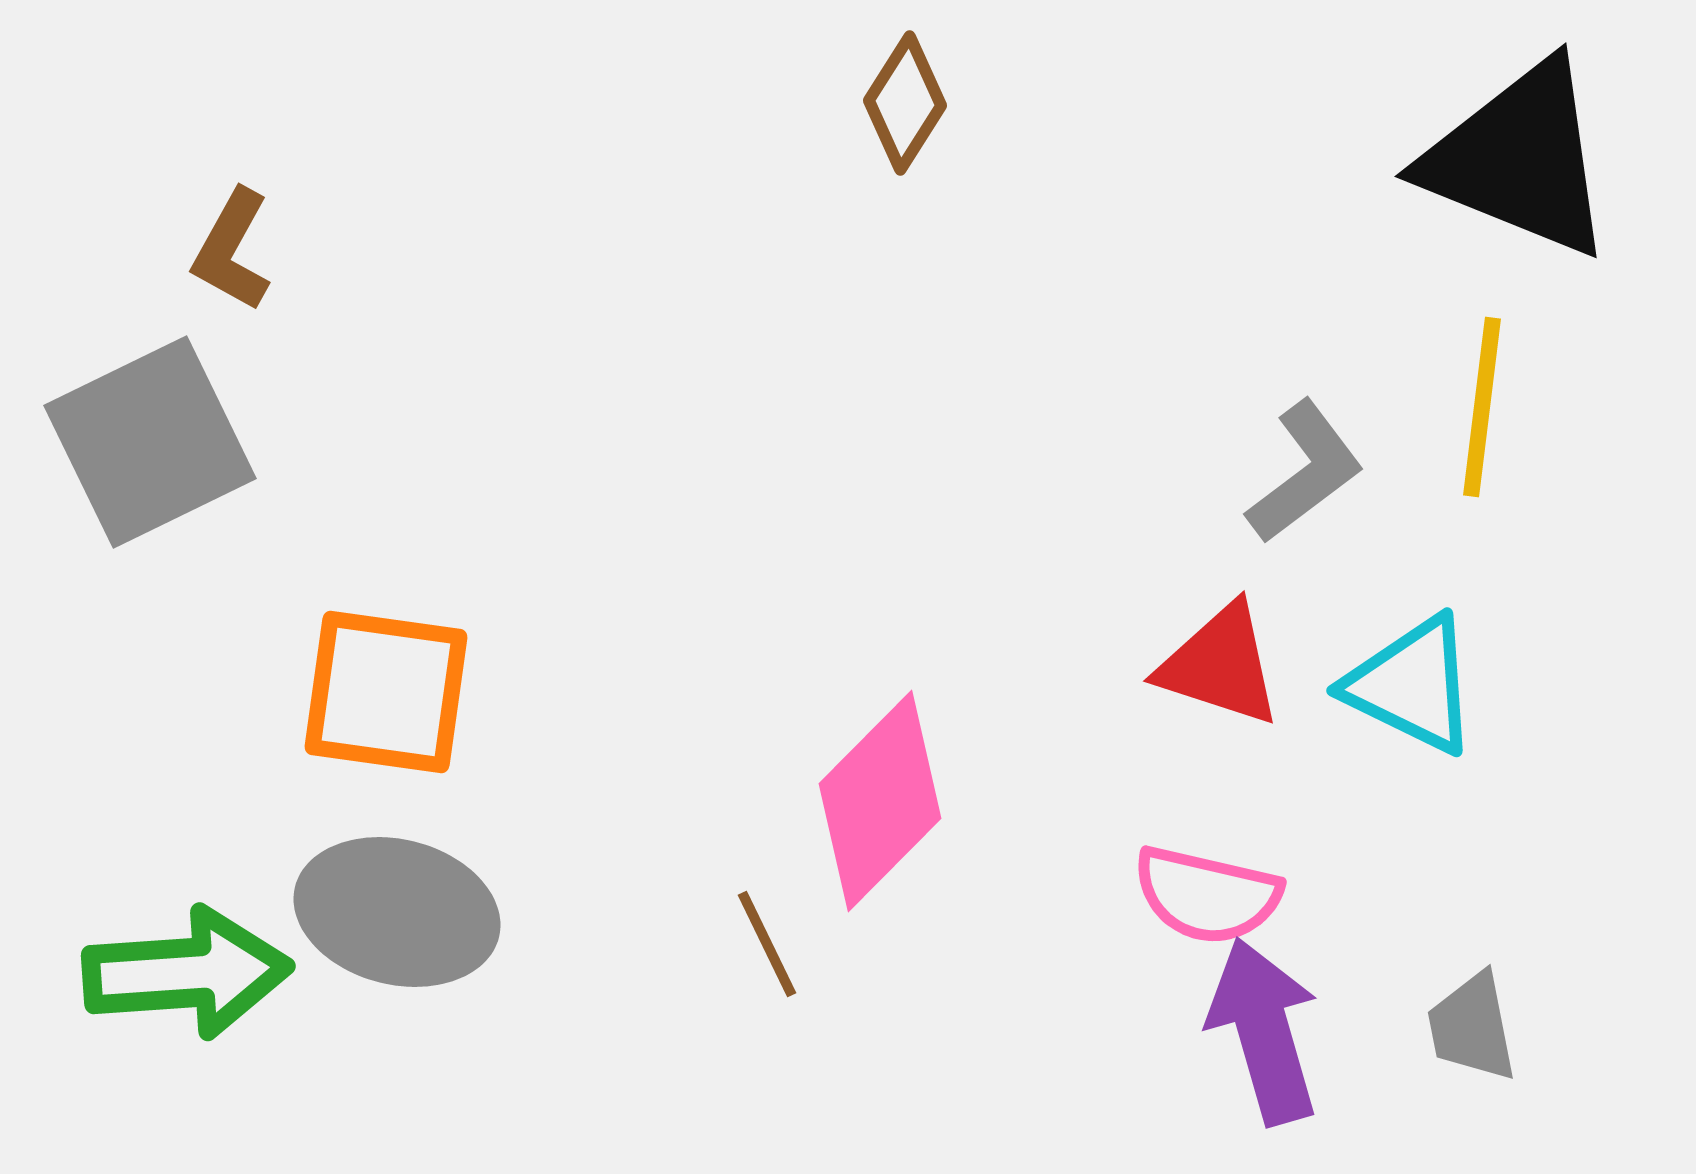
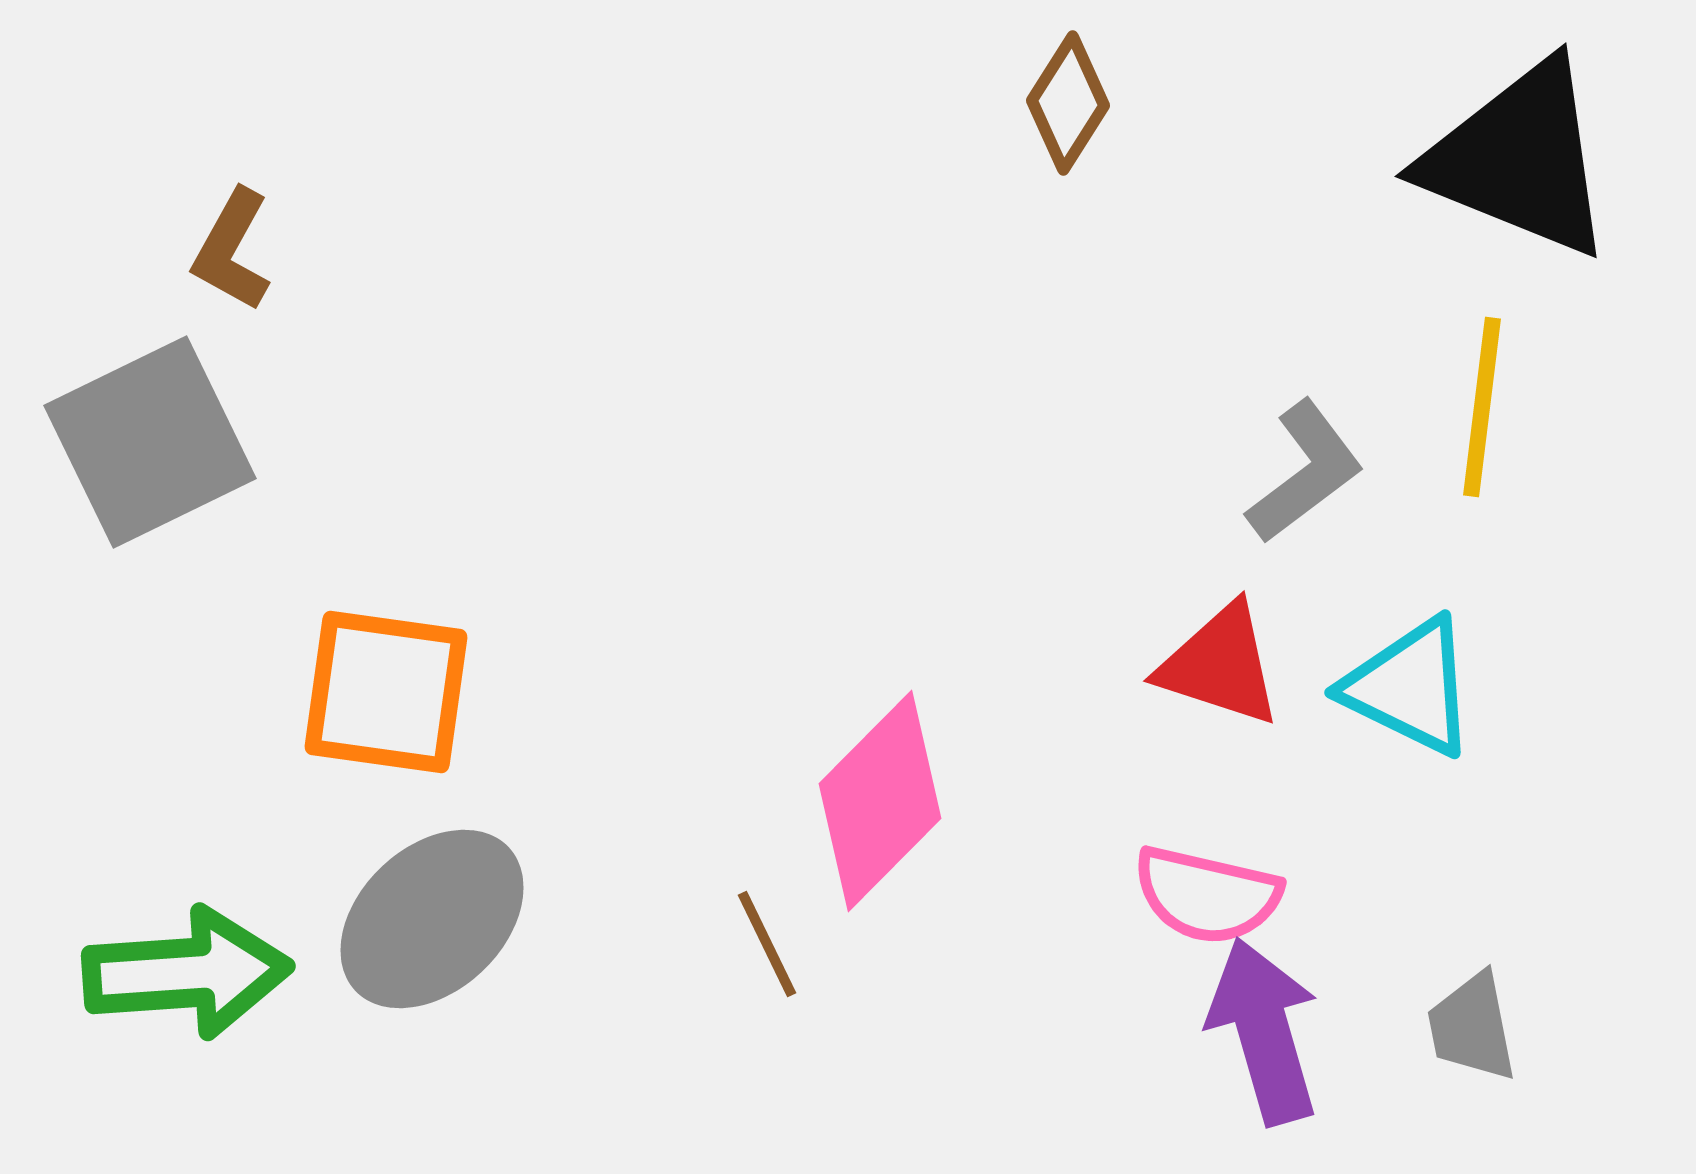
brown diamond: moved 163 px right
cyan triangle: moved 2 px left, 2 px down
gray ellipse: moved 35 px right, 7 px down; rotated 57 degrees counterclockwise
